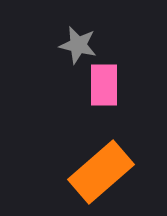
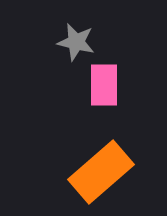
gray star: moved 2 px left, 3 px up
